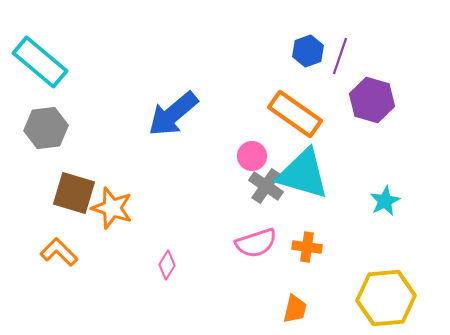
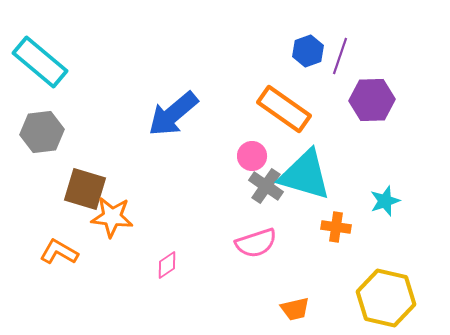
purple hexagon: rotated 18 degrees counterclockwise
orange rectangle: moved 11 px left, 5 px up
gray hexagon: moved 4 px left, 4 px down
cyan triangle: moved 2 px right, 1 px down
brown square: moved 11 px right, 4 px up
cyan star: rotated 8 degrees clockwise
orange star: moved 9 px down; rotated 12 degrees counterclockwise
orange cross: moved 29 px right, 20 px up
orange L-shape: rotated 15 degrees counterclockwise
pink diamond: rotated 24 degrees clockwise
yellow hexagon: rotated 18 degrees clockwise
orange trapezoid: rotated 64 degrees clockwise
